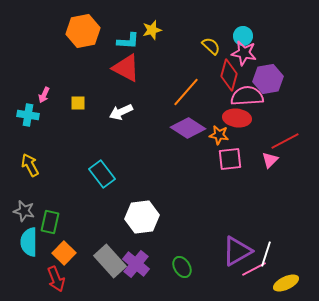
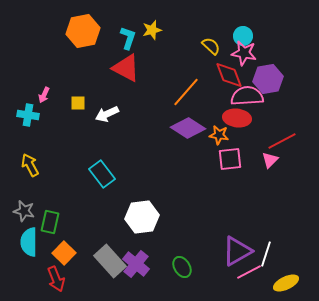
cyan L-shape: moved 3 px up; rotated 75 degrees counterclockwise
red diamond: rotated 36 degrees counterclockwise
white arrow: moved 14 px left, 2 px down
red line: moved 3 px left
pink line: moved 5 px left, 3 px down
